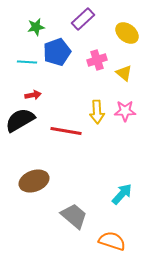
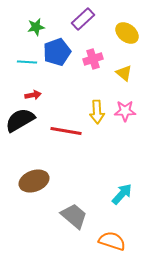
pink cross: moved 4 px left, 1 px up
